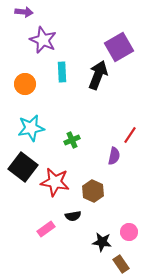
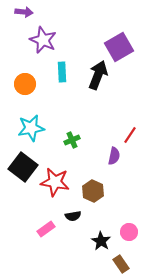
black star: moved 1 px left, 1 px up; rotated 24 degrees clockwise
